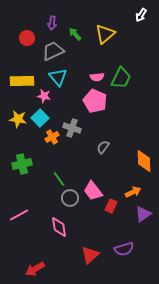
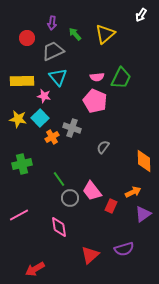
pink trapezoid: moved 1 px left
